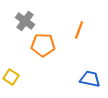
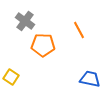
orange line: rotated 48 degrees counterclockwise
